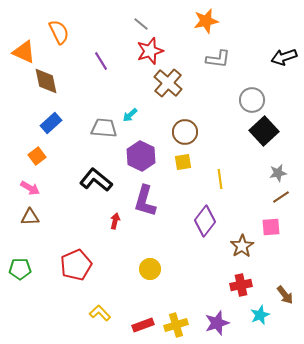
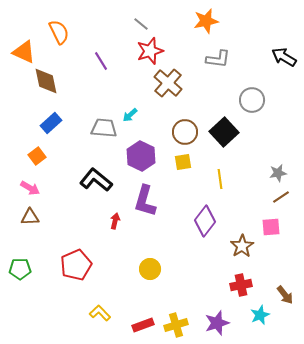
black arrow: rotated 50 degrees clockwise
black square: moved 40 px left, 1 px down
